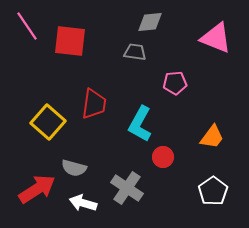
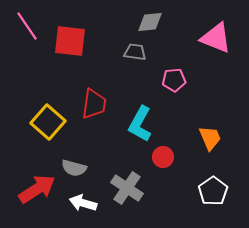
pink pentagon: moved 1 px left, 3 px up
orange trapezoid: moved 2 px left, 1 px down; rotated 60 degrees counterclockwise
